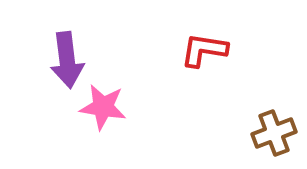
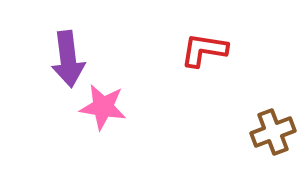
purple arrow: moved 1 px right, 1 px up
brown cross: moved 1 px left, 1 px up
